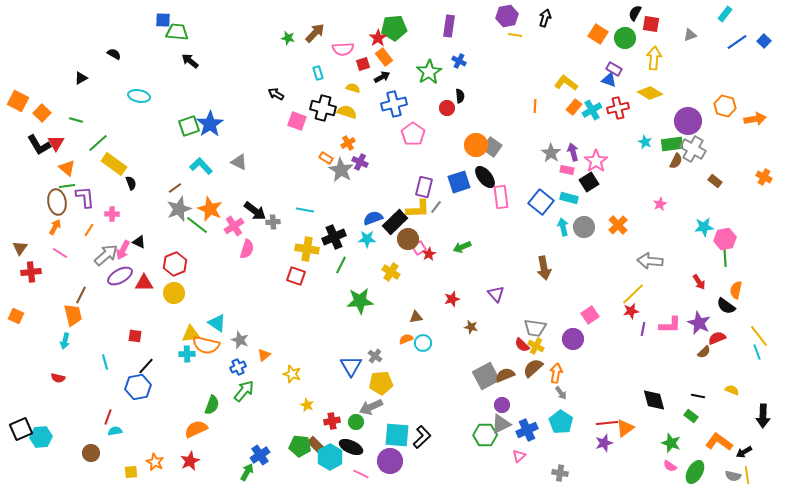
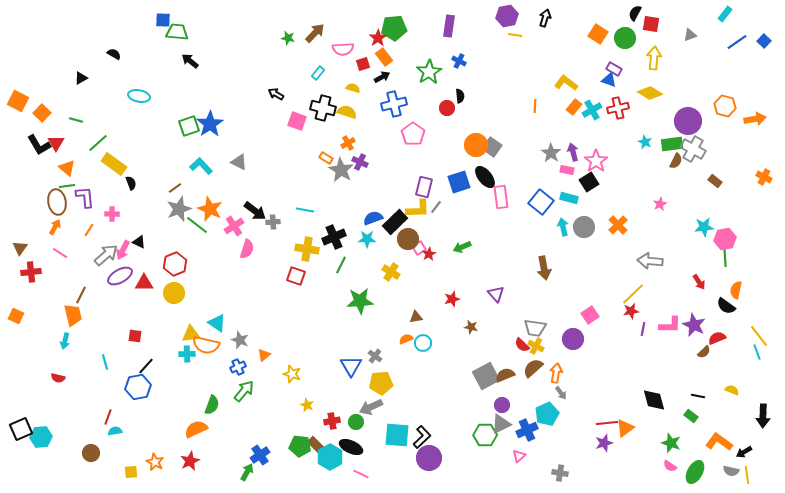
cyan rectangle at (318, 73): rotated 56 degrees clockwise
purple star at (699, 323): moved 5 px left, 2 px down
cyan pentagon at (561, 422): moved 14 px left, 8 px up; rotated 15 degrees clockwise
purple circle at (390, 461): moved 39 px right, 3 px up
gray semicircle at (733, 476): moved 2 px left, 5 px up
